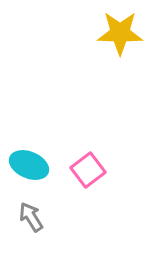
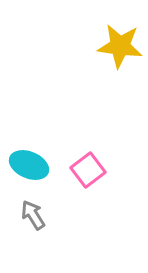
yellow star: moved 13 px down; rotated 6 degrees clockwise
gray arrow: moved 2 px right, 2 px up
